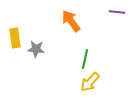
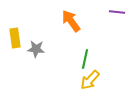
yellow arrow: moved 2 px up
